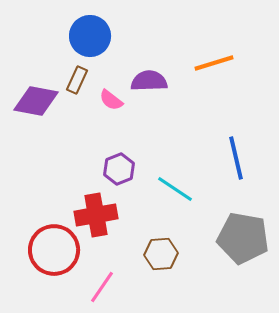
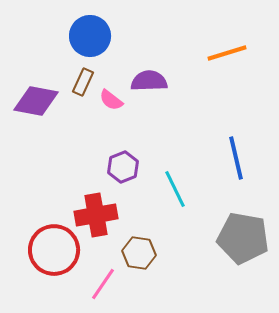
orange line: moved 13 px right, 10 px up
brown rectangle: moved 6 px right, 2 px down
purple hexagon: moved 4 px right, 2 px up
cyan line: rotated 30 degrees clockwise
brown hexagon: moved 22 px left, 1 px up; rotated 12 degrees clockwise
pink line: moved 1 px right, 3 px up
